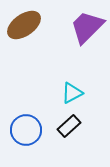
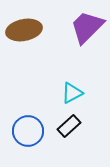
brown ellipse: moved 5 px down; rotated 24 degrees clockwise
blue circle: moved 2 px right, 1 px down
